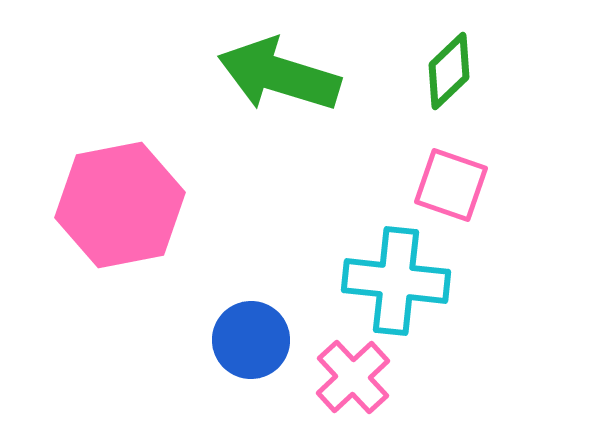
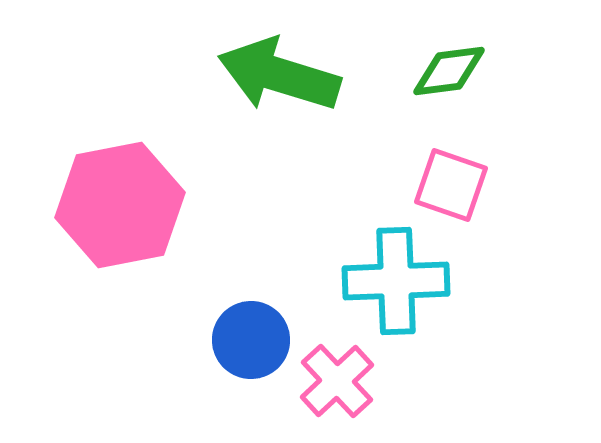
green diamond: rotated 36 degrees clockwise
cyan cross: rotated 8 degrees counterclockwise
pink cross: moved 16 px left, 4 px down
